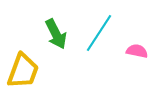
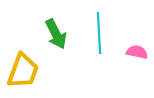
cyan line: rotated 36 degrees counterclockwise
pink semicircle: moved 1 px down
